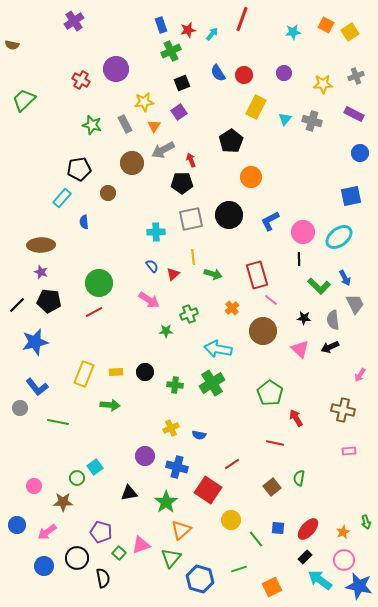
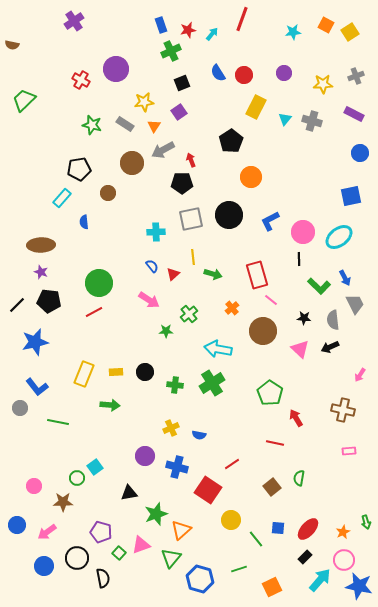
gray rectangle at (125, 124): rotated 30 degrees counterclockwise
green cross at (189, 314): rotated 18 degrees counterclockwise
green star at (166, 502): moved 10 px left, 12 px down; rotated 15 degrees clockwise
cyan arrow at (320, 580): rotated 95 degrees clockwise
